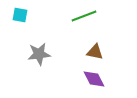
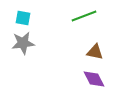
cyan square: moved 3 px right, 3 px down
gray star: moved 16 px left, 11 px up
